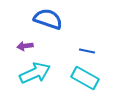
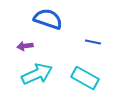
blue line: moved 6 px right, 9 px up
cyan arrow: moved 2 px right, 1 px down
